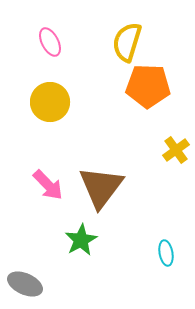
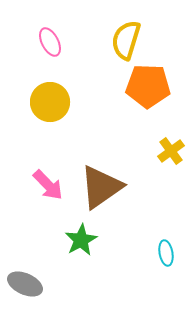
yellow semicircle: moved 1 px left, 2 px up
yellow cross: moved 5 px left, 1 px down
brown triangle: rotated 18 degrees clockwise
